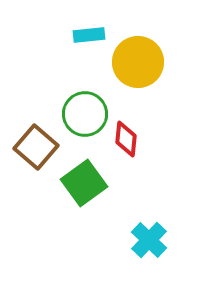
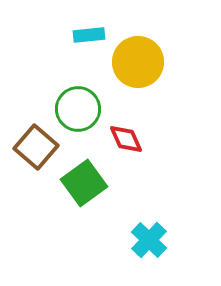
green circle: moved 7 px left, 5 px up
red diamond: rotated 30 degrees counterclockwise
